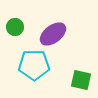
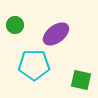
green circle: moved 2 px up
purple ellipse: moved 3 px right
